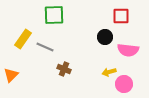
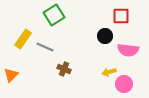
green square: rotated 30 degrees counterclockwise
black circle: moved 1 px up
